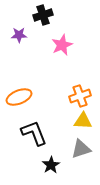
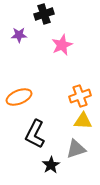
black cross: moved 1 px right, 1 px up
black L-shape: moved 1 px right, 1 px down; rotated 132 degrees counterclockwise
gray triangle: moved 5 px left
